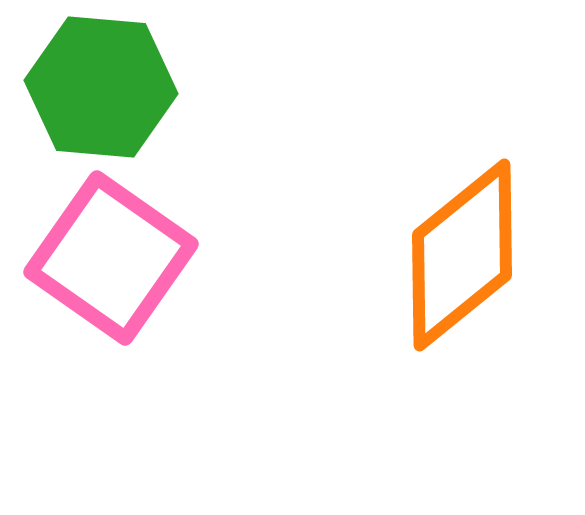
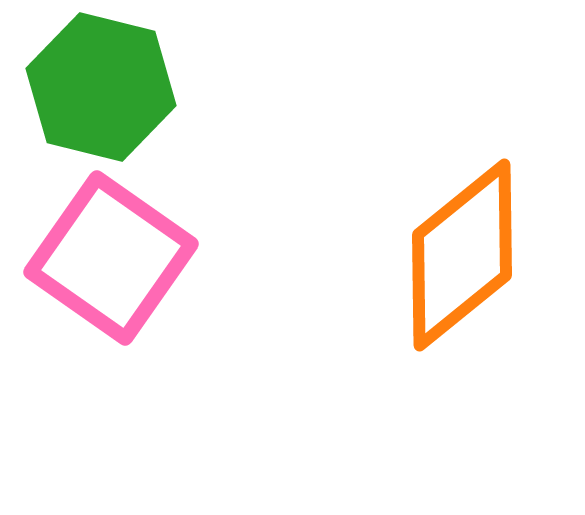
green hexagon: rotated 9 degrees clockwise
